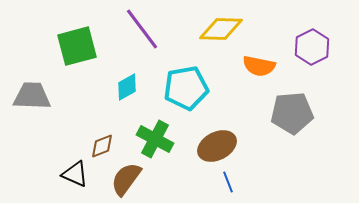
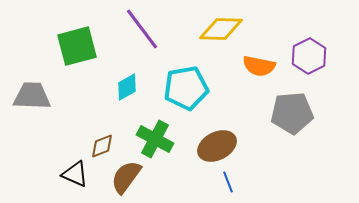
purple hexagon: moved 3 px left, 9 px down
brown semicircle: moved 2 px up
